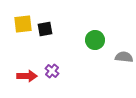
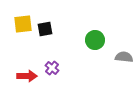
purple cross: moved 3 px up
